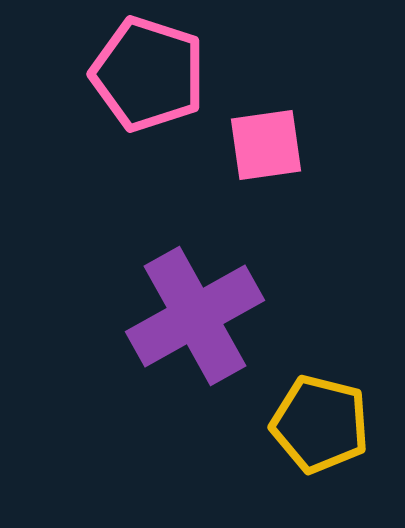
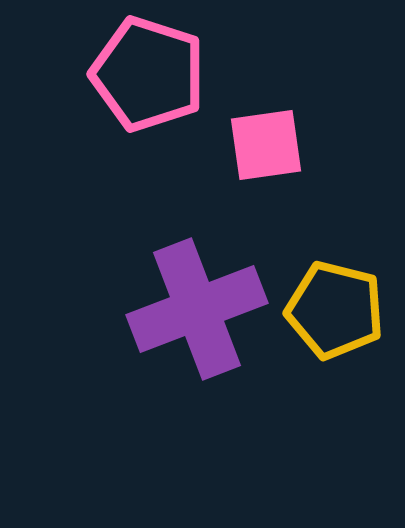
purple cross: moved 2 px right, 7 px up; rotated 8 degrees clockwise
yellow pentagon: moved 15 px right, 114 px up
